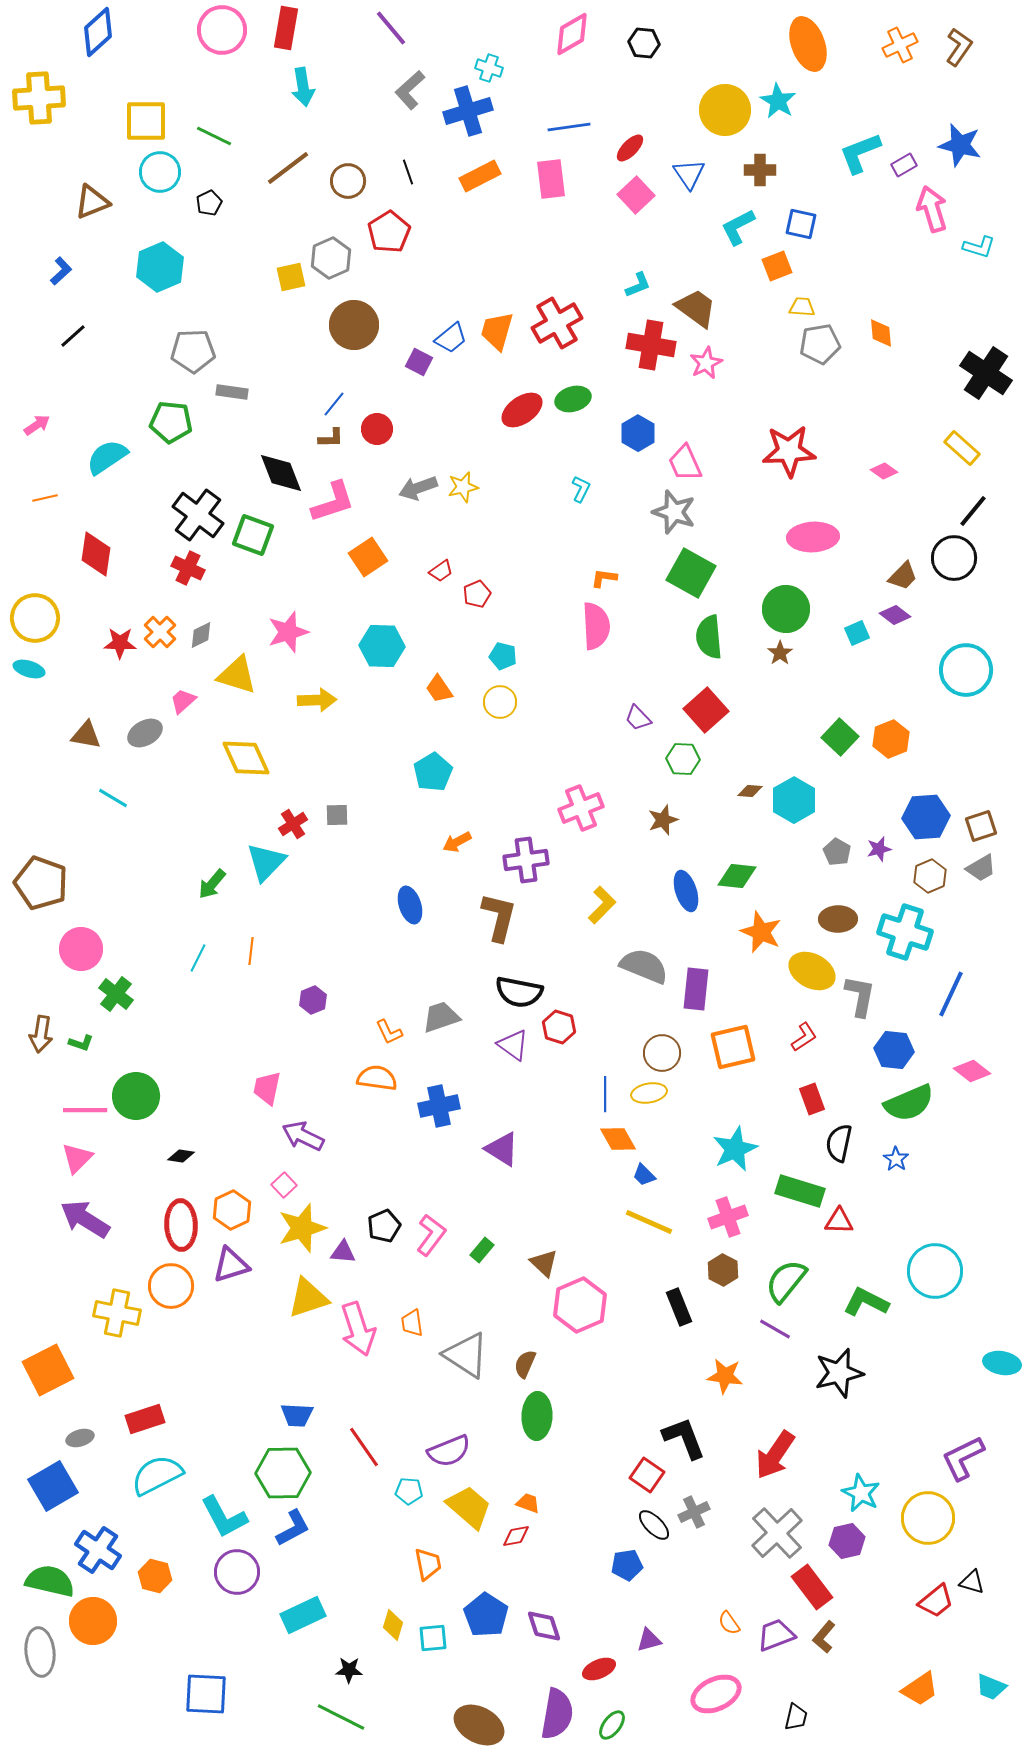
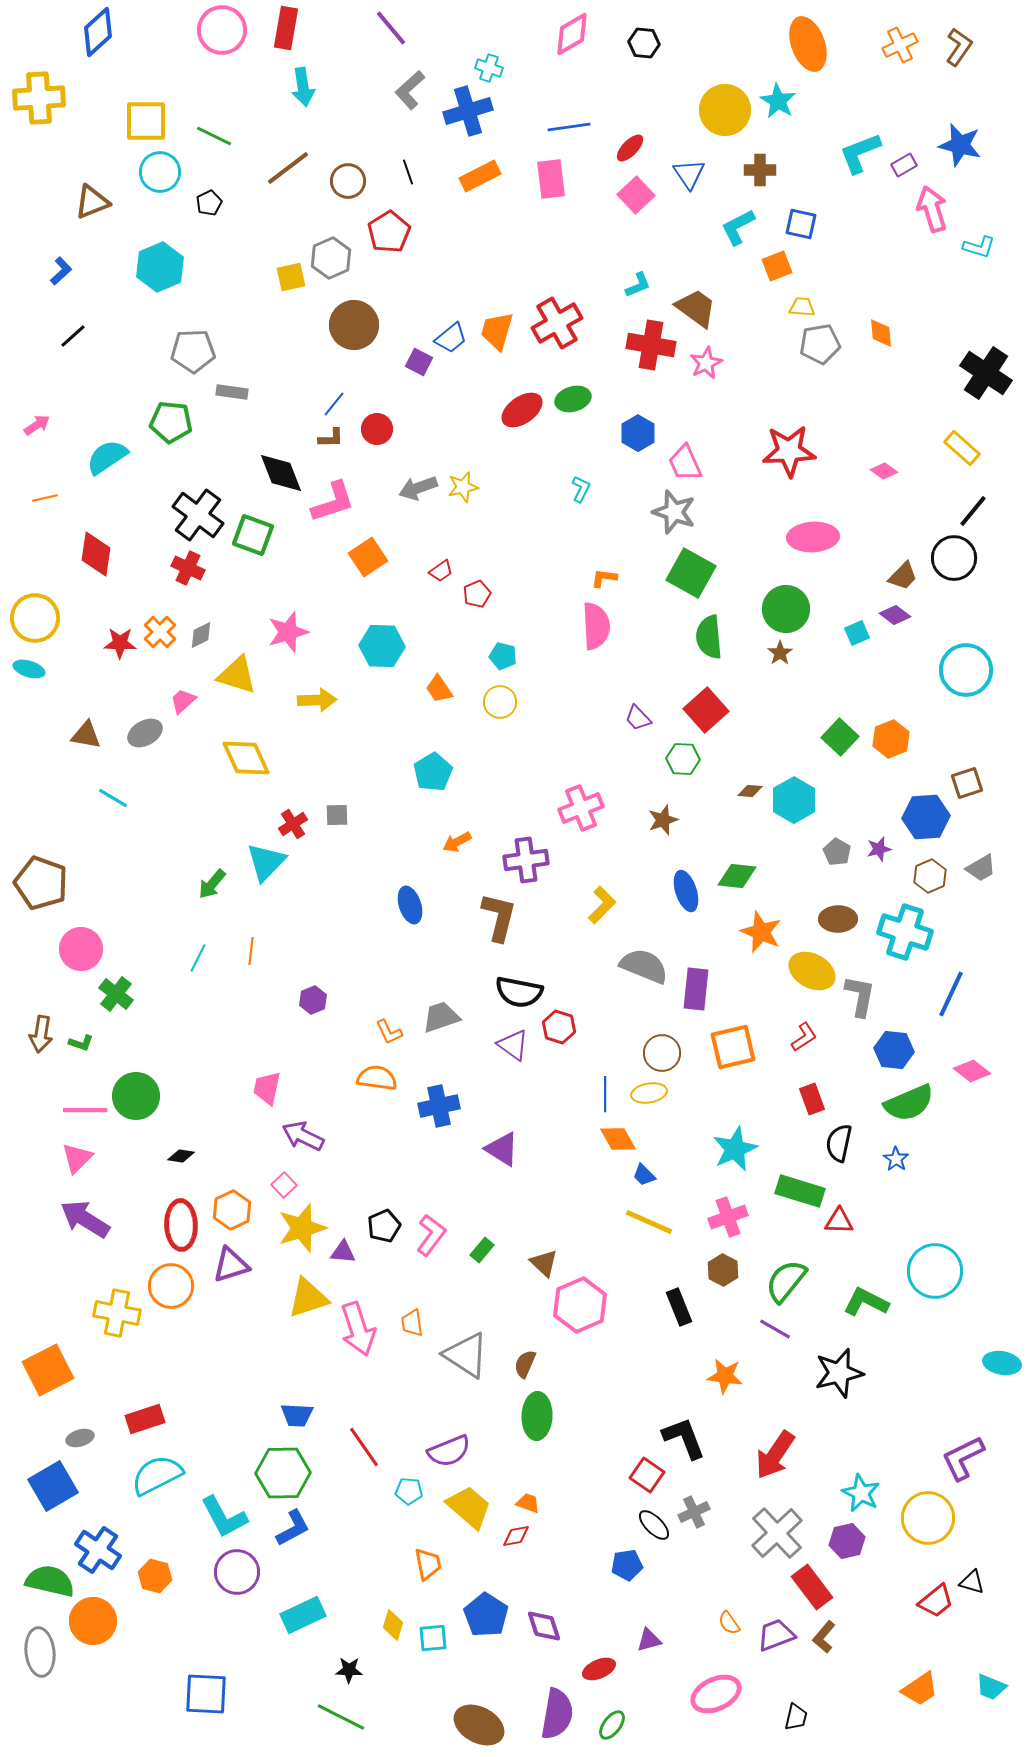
brown square at (981, 826): moved 14 px left, 43 px up
